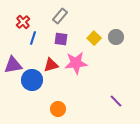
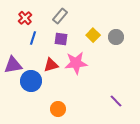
red cross: moved 2 px right, 4 px up
yellow square: moved 1 px left, 3 px up
blue circle: moved 1 px left, 1 px down
